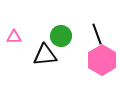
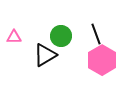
black line: moved 1 px left
black triangle: rotated 25 degrees counterclockwise
